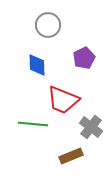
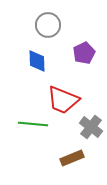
purple pentagon: moved 5 px up
blue diamond: moved 4 px up
brown rectangle: moved 1 px right, 2 px down
